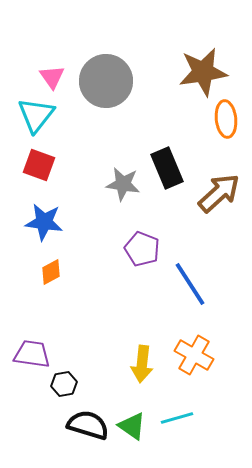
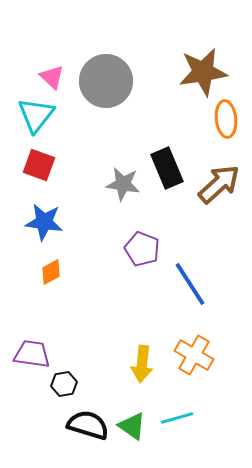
pink triangle: rotated 12 degrees counterclockwise
brown arrow: moved 9 px up
